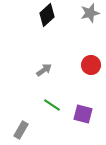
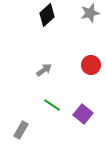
purple square: rotated 24 degrees clockwise
